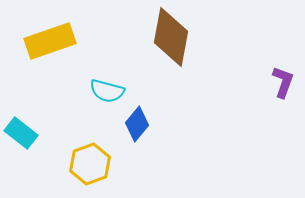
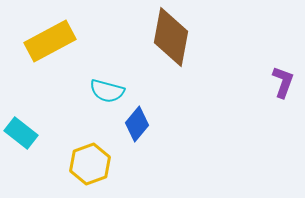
yellow rectangle: rotated 9 degrees counterclockwise
